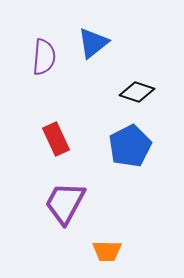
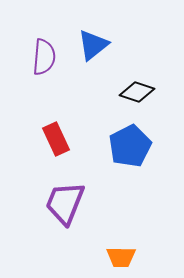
blue triangle: moved 2 px down
purple trapezoid: rotated 6 degrees counterclockwise
orange trapezoid: moved 14 px right, 6 px down
